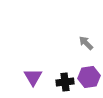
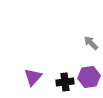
gray arrow: moved 5 px right
purple triangle: rotated 12 degrees clockwise
